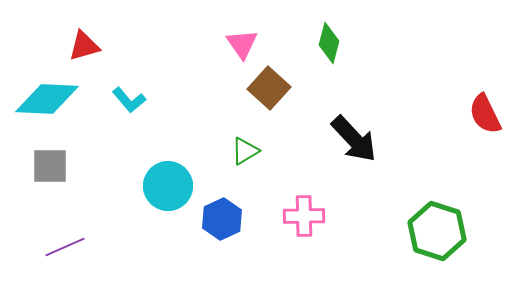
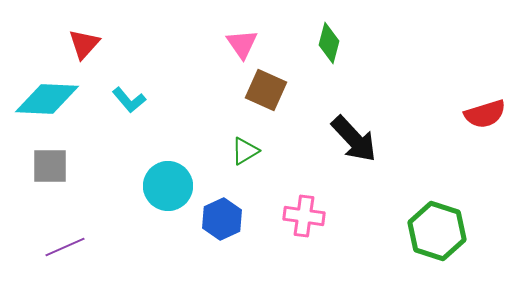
red triangle: moved 2 px up; rotated 32 degrees counterclockwise
brown square: moved 3 px left, 2 px down; rotated 18 degrees counterclockwise
red semicircle: rotated 81 degrees counterclockwise
pink cross: rotated 9 degrees clockwise
